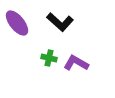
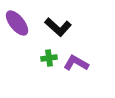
black L-shape: moved 2 px left, 5 px down
green cross: rotated 21 degrees counterclockwise
